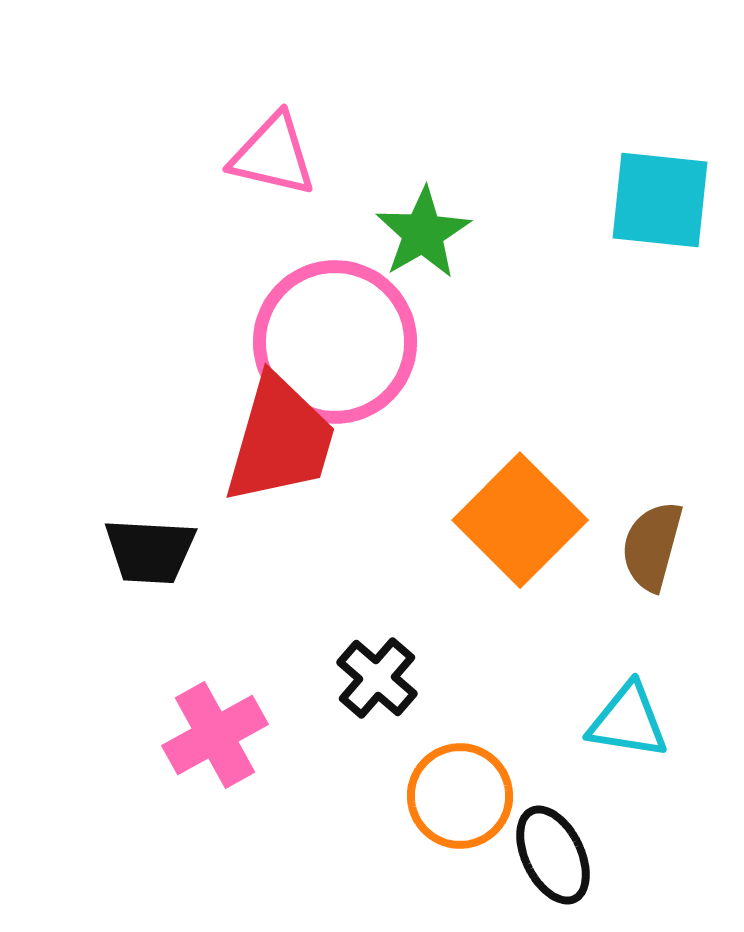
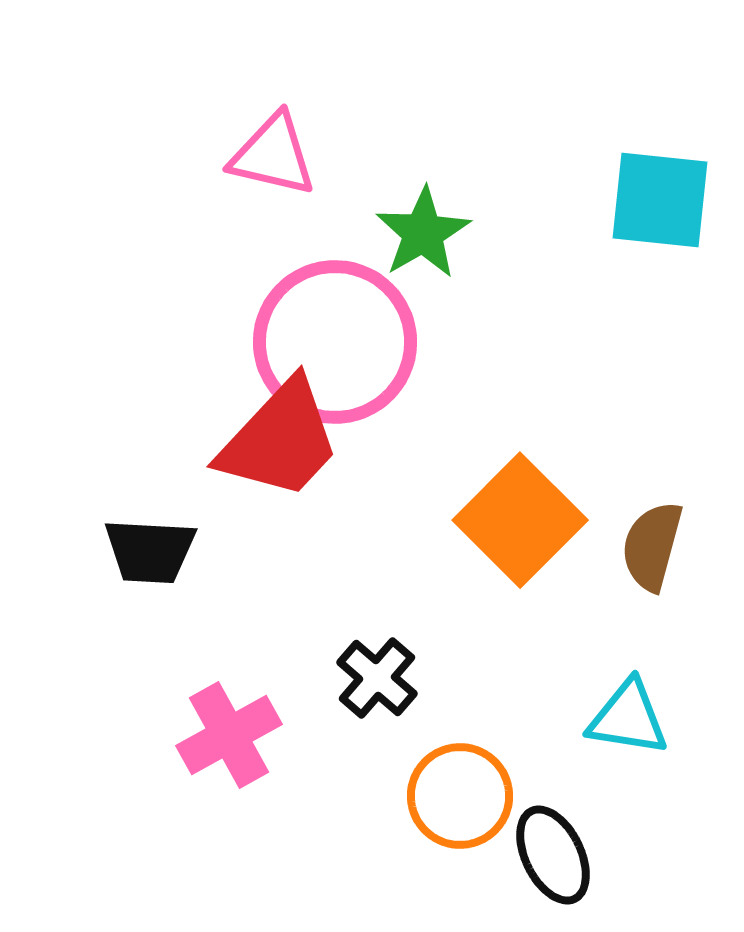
red trapezoid: rotated 27 degrees clockwise
cyan triangle: moved 3 px up
pink cross: moved 14 px right
